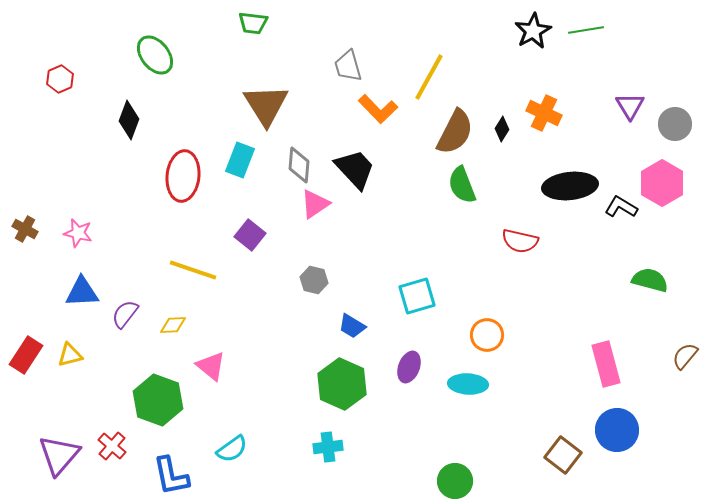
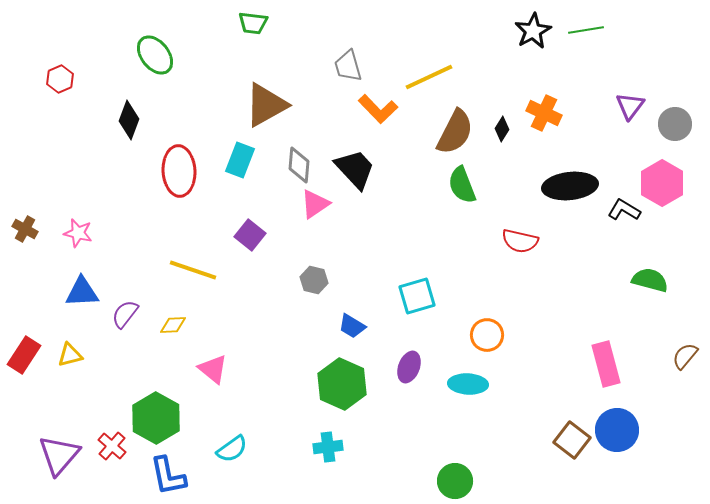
yellow line at (429, 77): rotated 36 degrees clockwise
brown triangle at (266, 105): rotated 33 degrees clockwise
purple triangle at (630, 106): rotated 8 degrees clockwise
red ellipse at (183, 176): moved 4 px left, 5 px up; rotated 9 degrees counterclockwise
black L-shape at (621, 207): moved 3 px right, 3 px down
red rectangle at (26, 355): moved 2 px left
pink triangle at (211, 366): moved 2 px right, 3 px down
green hexagon at (158, 400): moved 2 px left, 18 px down; rotated 9 degrees clockwise
brown square at (563, 455): moved 9 px right, 15 px up
blue L-shape at (171, 476): moved 3 px left
